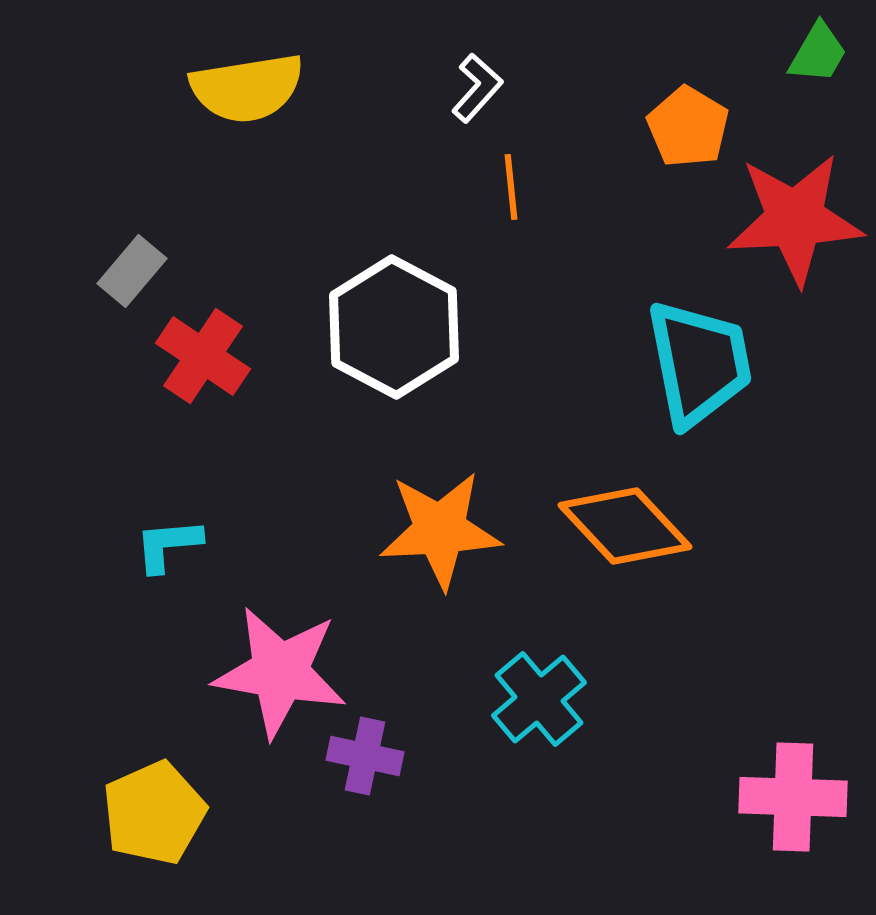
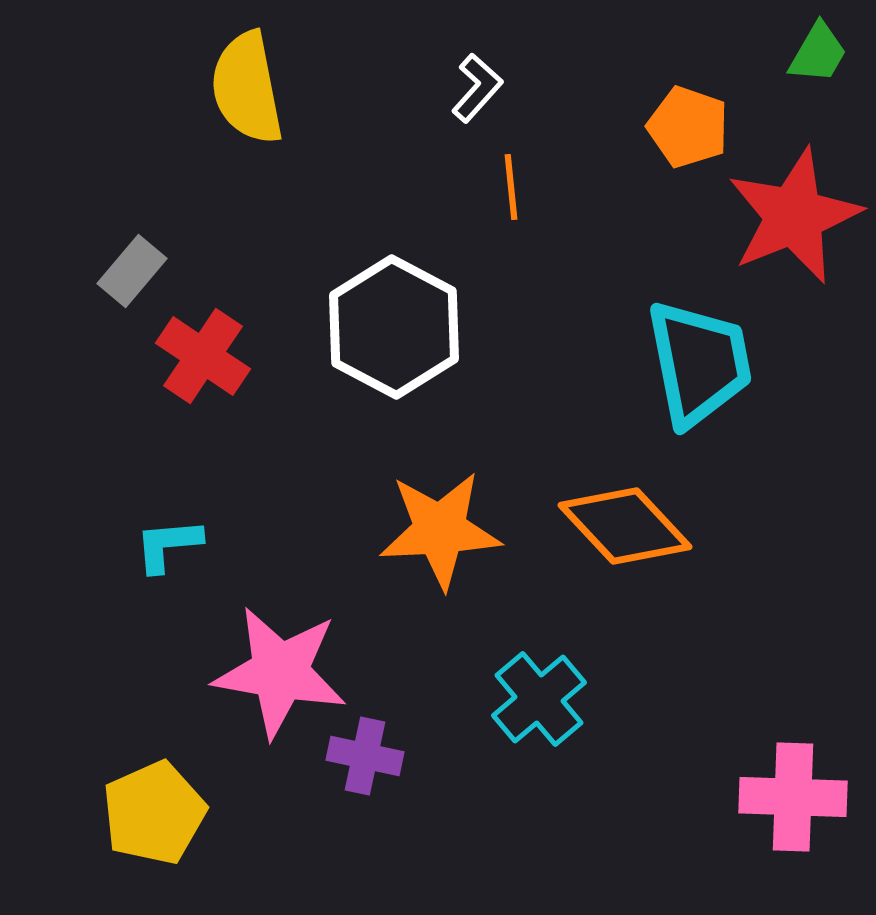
yellow semicircle: rotated 88 degrees clockwise
orange pentagon: rotated 12 degrees counterclockwise
red star: moved 1 px left, 3 px up; rotated 19 degrees counterclockwise
